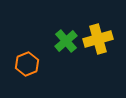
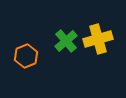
orange hexagon: moved 1 px left, 8 px up
